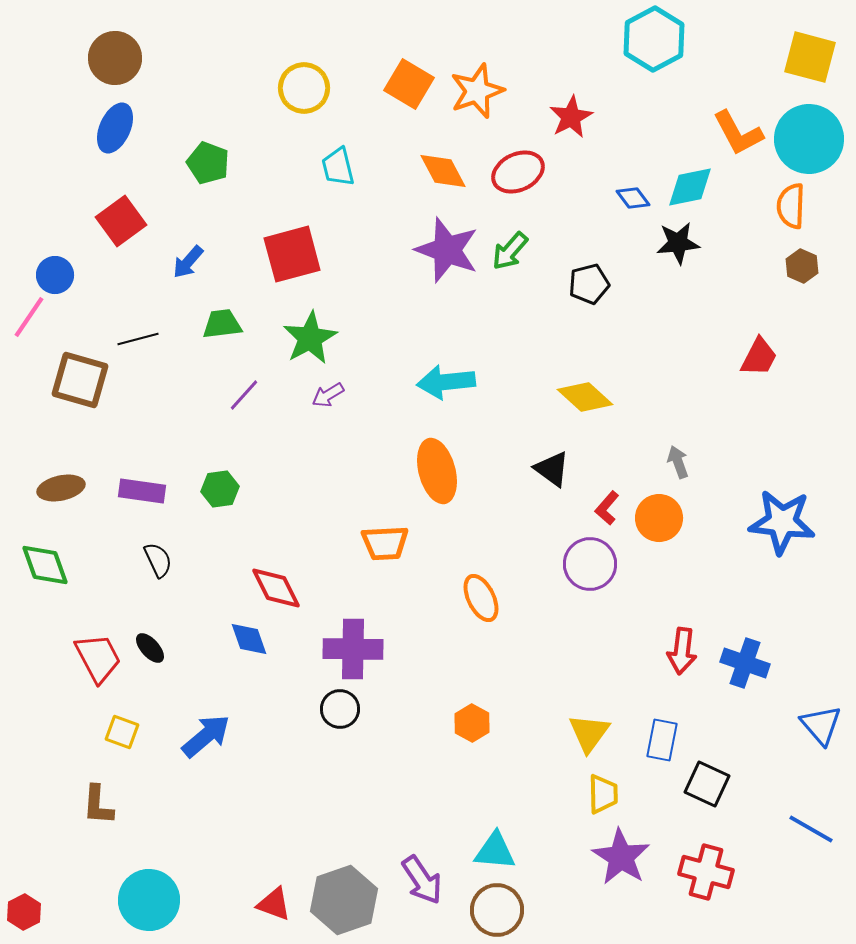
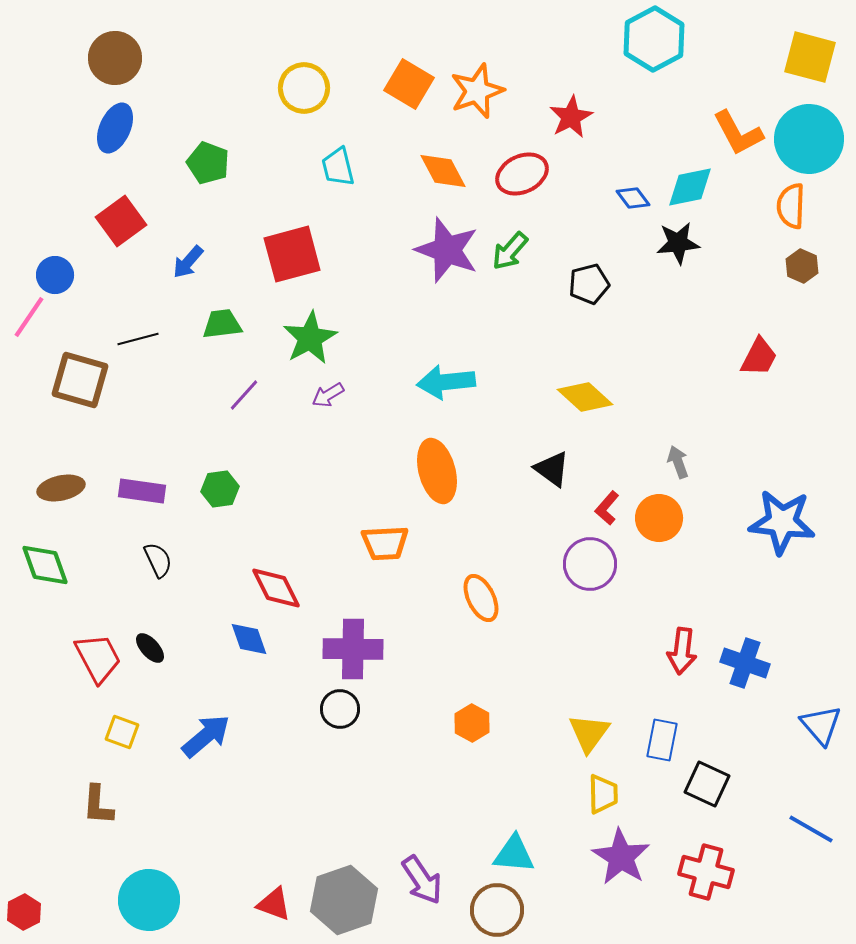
red ellipse at (518, 172): moved 4 px right, 2 px down
cyan triangle at (495, 851): moved 19 px right, 3 px down
